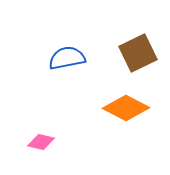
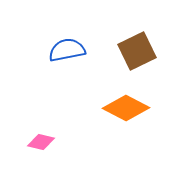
brown square: moved 1 px left, 2 px up
blue semicircle: moved 8 px up
